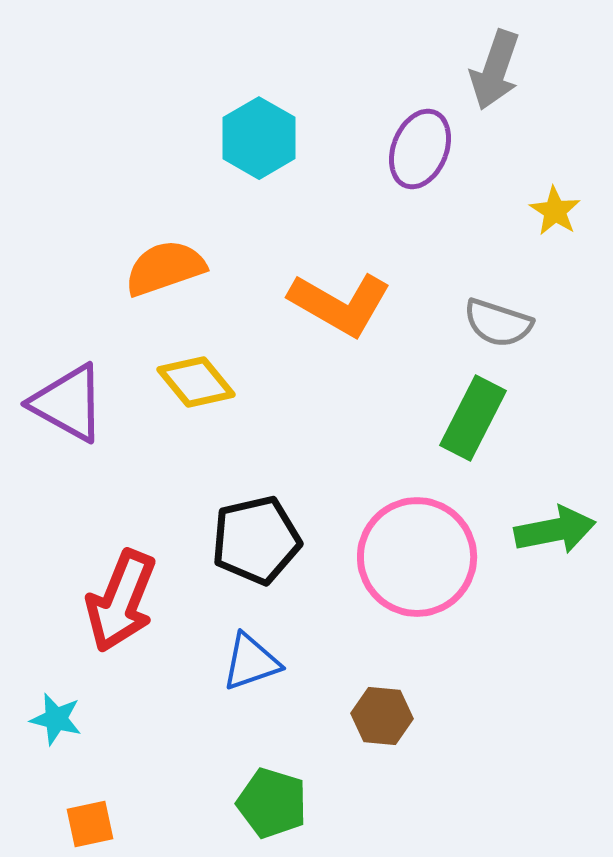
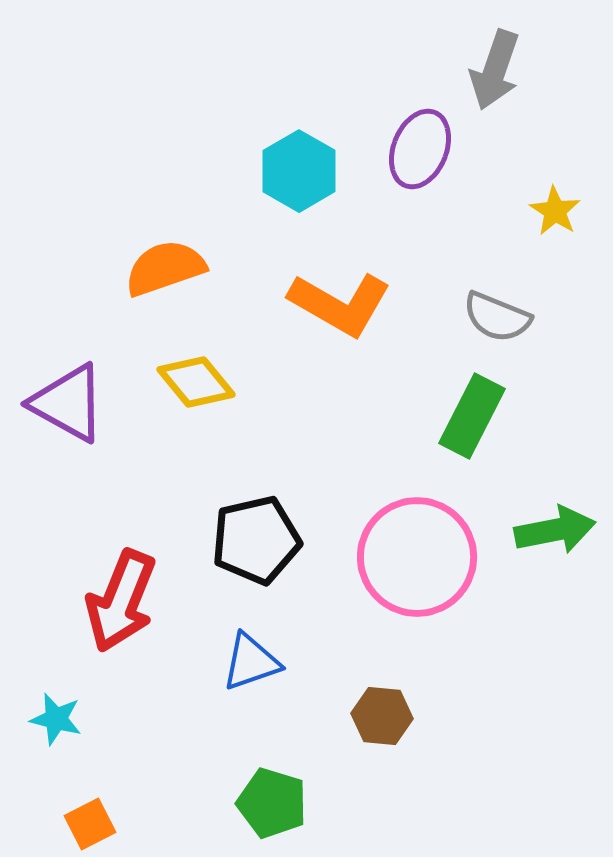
cyan hexagon: moved 40 px right, 33 px down
gray semicircle: moved 1 px left, 6 px up; rotated 4 degrees clockwise
green rectangle: moved 1 px left, 2 px up
orange square: rotated 15 degrees counterclockwise
